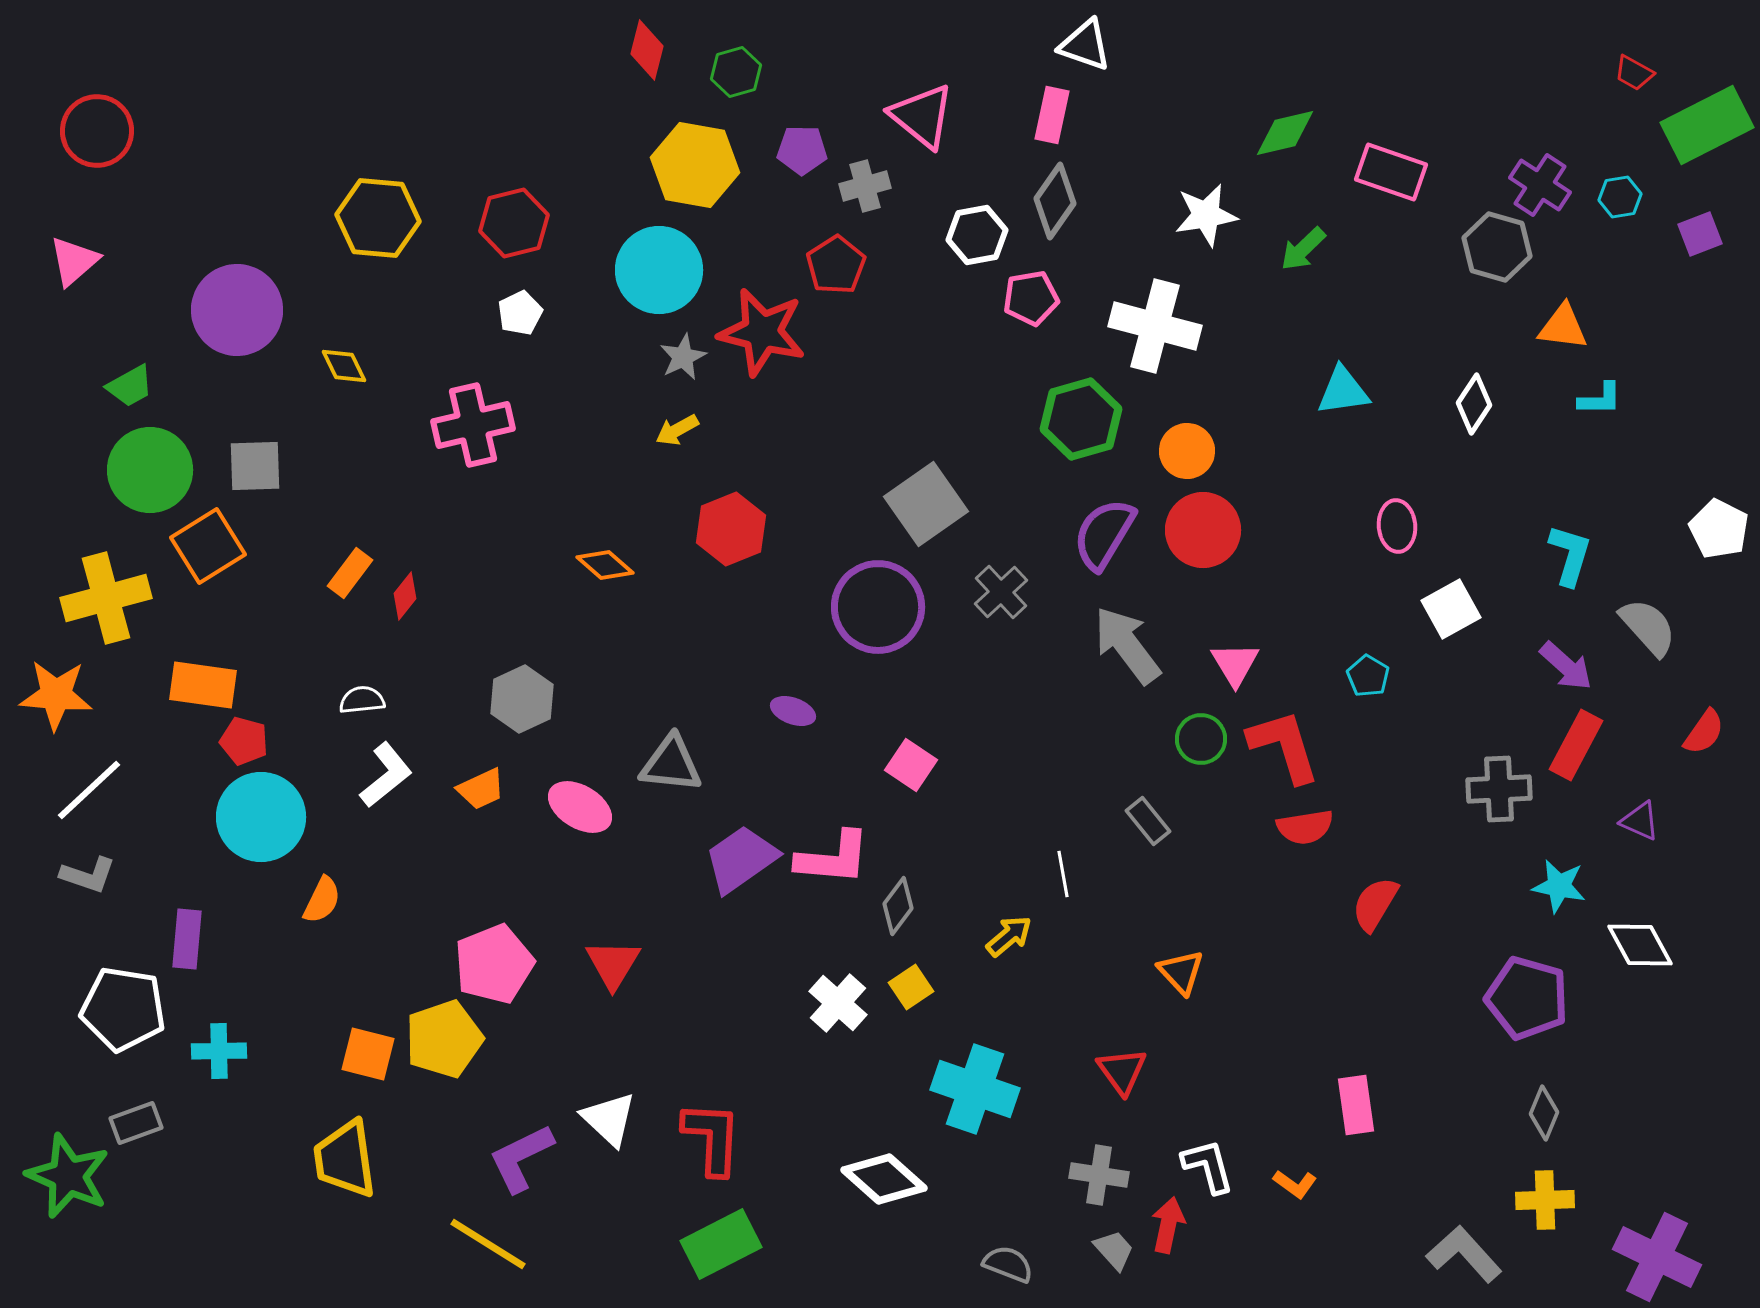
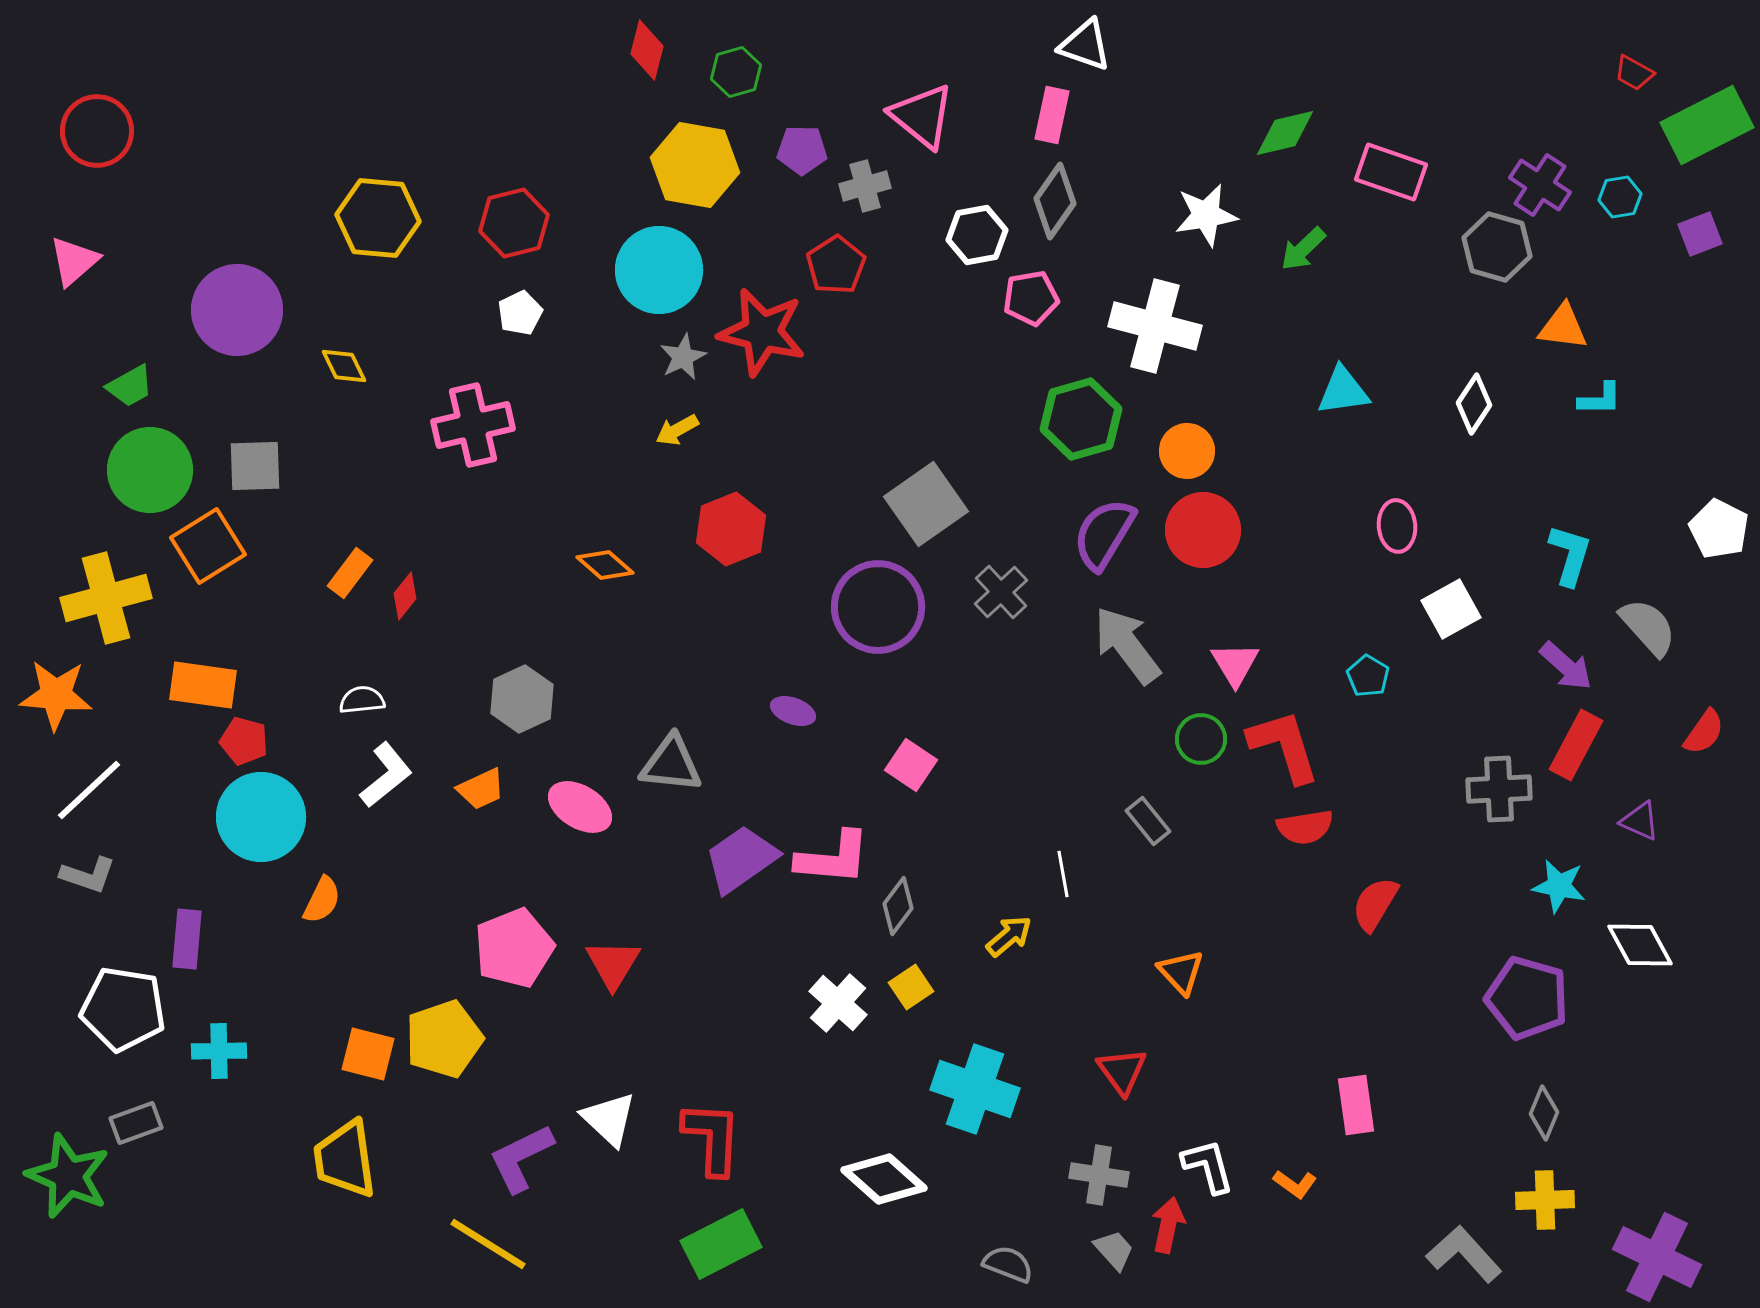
pink pentagon at (494, 964): moved 20 px right, 16 px up
